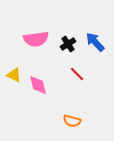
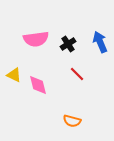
blue arrow: moved 5 px right; rotated 20 degrees clockwise
